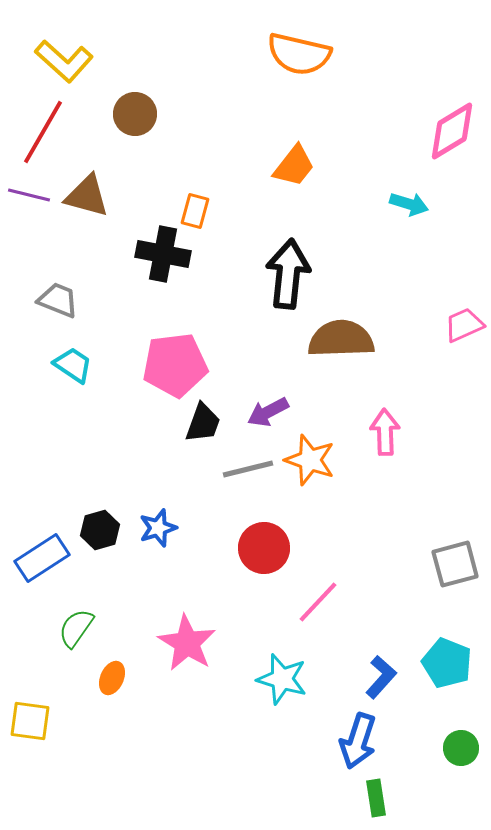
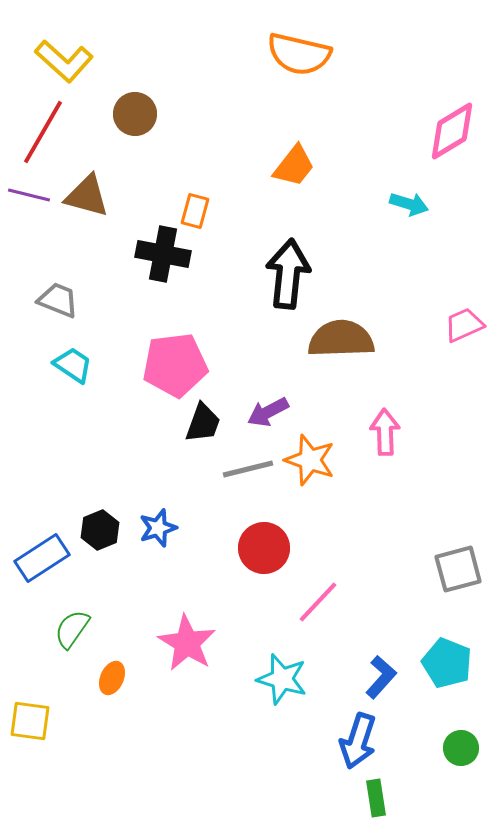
black hexagon: rotated 6 degrees counterclockwise
gray square: moved 3 px right, 5 px down
green semicircle: moved 4 px left, 1 px down
